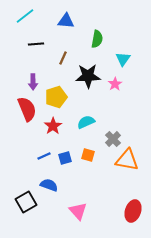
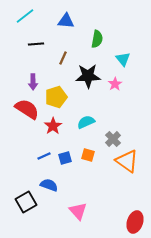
cyan triangle: rotated 14 degrees counterclockwise
red semicircle: rotated 35 degrees counterclockwise
orange triangle: moved 1 px down; rotated 25 degrees clockwise
red ellipse: moved 2 px right, 11 px down
